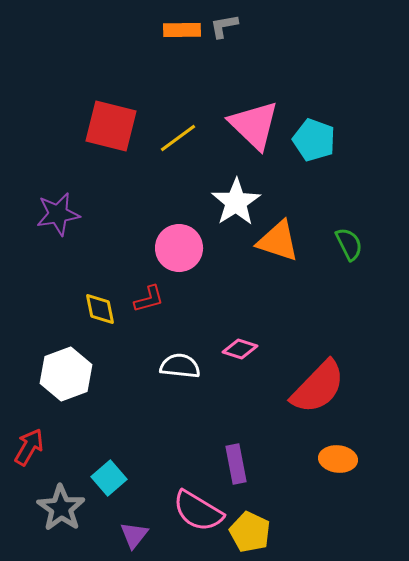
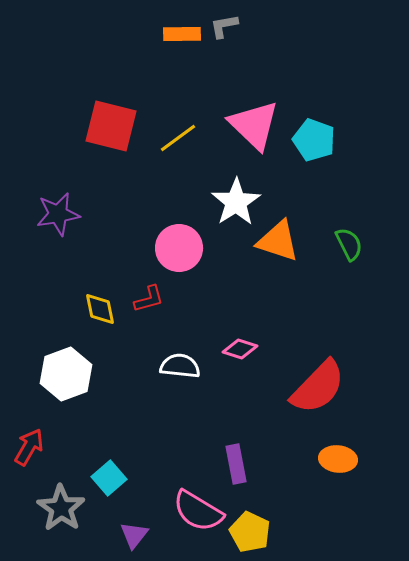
orange rectangle: moved 4 px down
